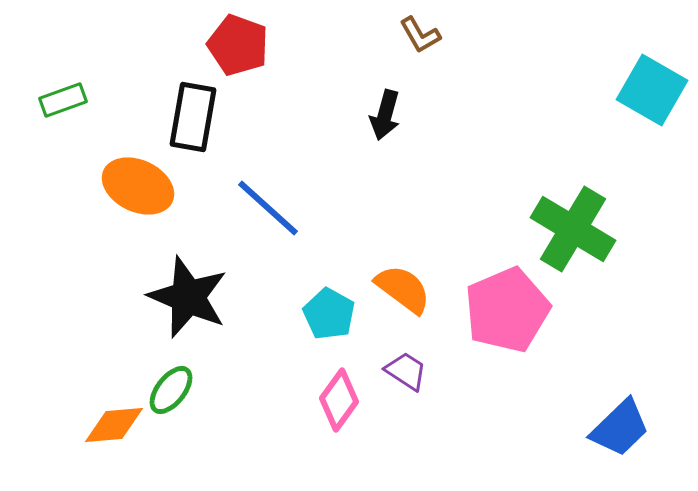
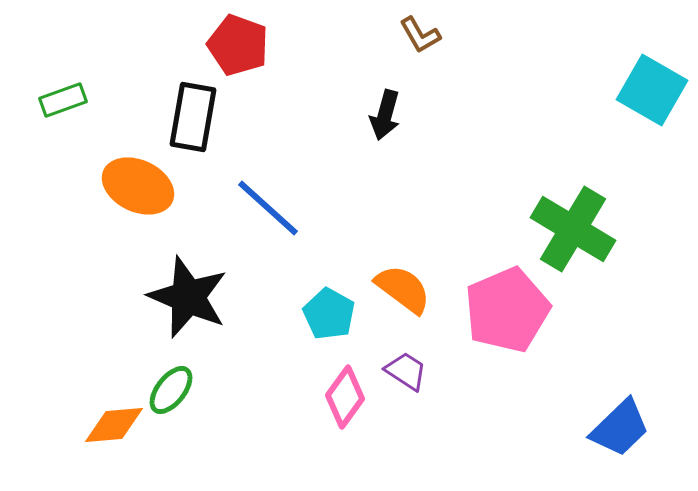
pink diamond: moved 6 px right, 3 px up
